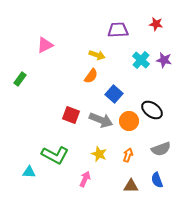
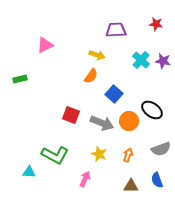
purple trapezoid: moved 2 px left
purple star: moved 1 px left, 1 px down
green rectangle: rotated 40 degrees clockwise
gray arrow: moved 1 px right, 3 px down
